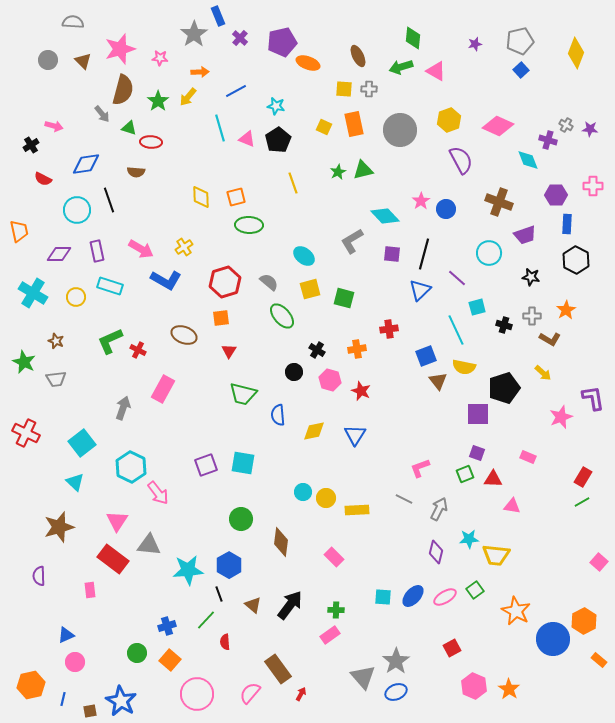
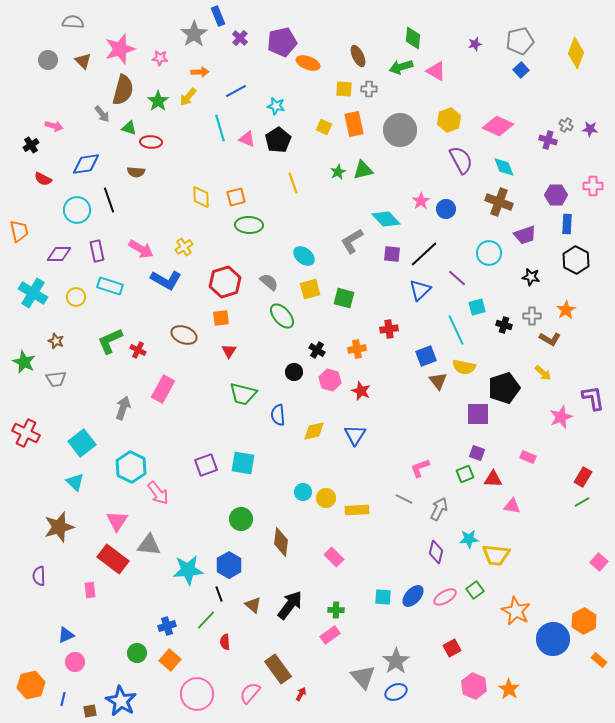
cyan diamond at (528, 160): moved 24 px left, 7 px down
cyan diamond at (385, 216): moved 1 px right, 3 px down
black line at (424, 254): rotated 32 degrees clockwise
